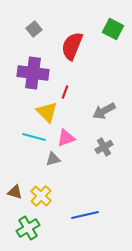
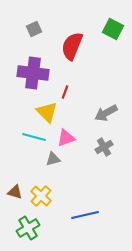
gray square: rotated 14 degrees clockwise
gray arrow: moved 2 px right, 2 px down
